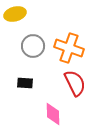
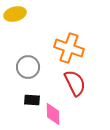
gray circle: moved 5 px left, 21 px down
black rectangle: moved 7 px right, 17 px down
